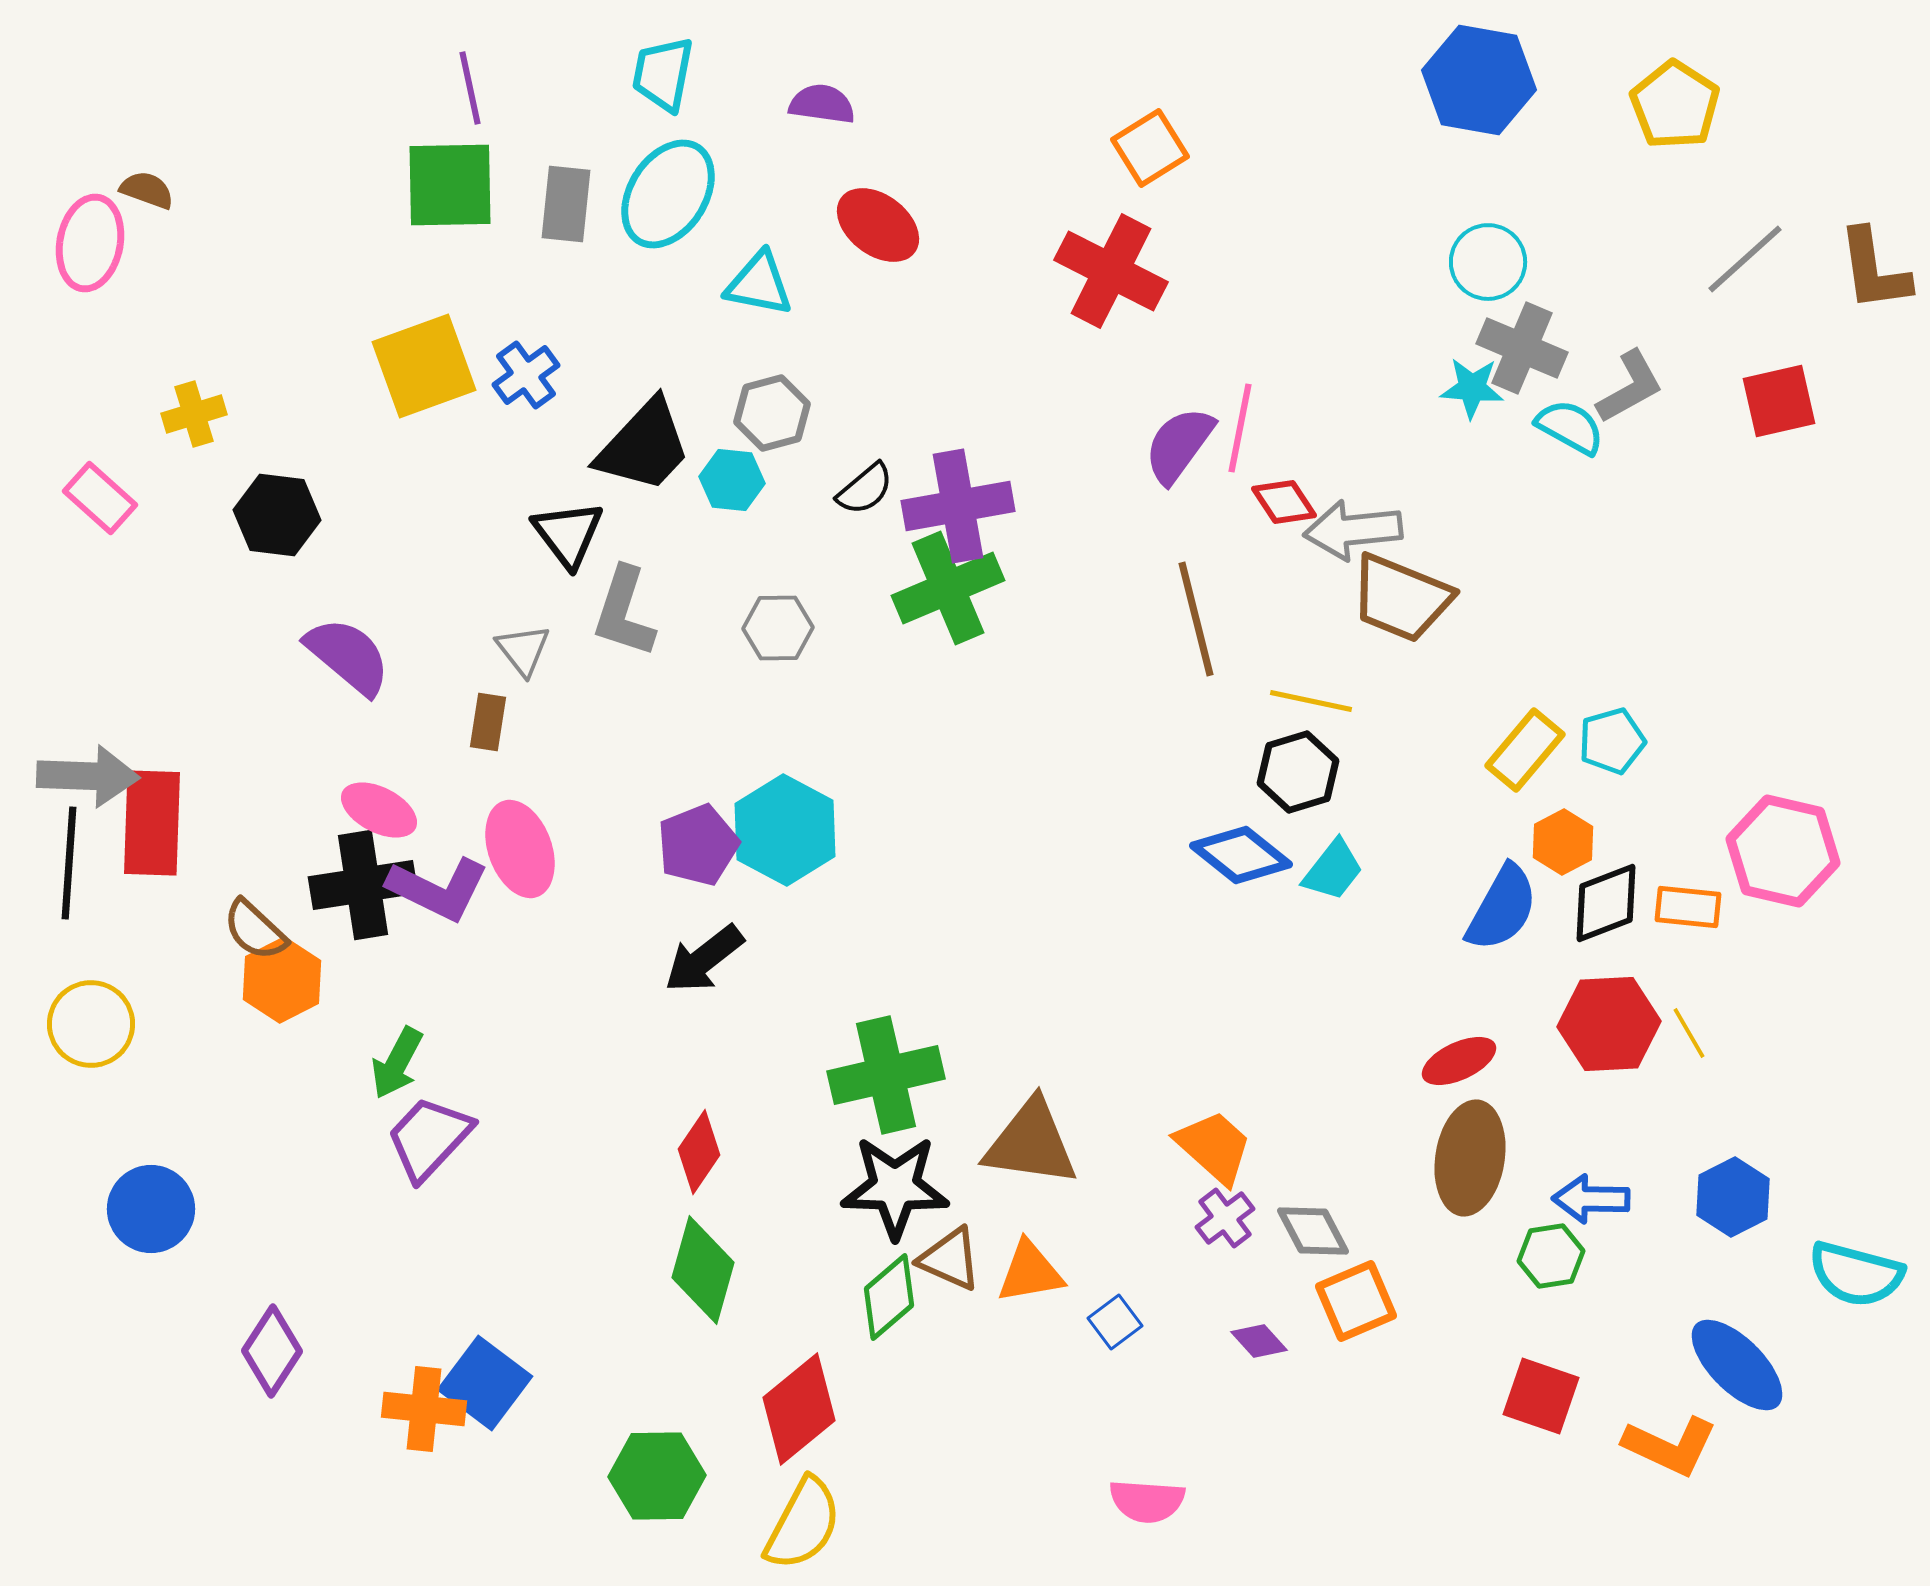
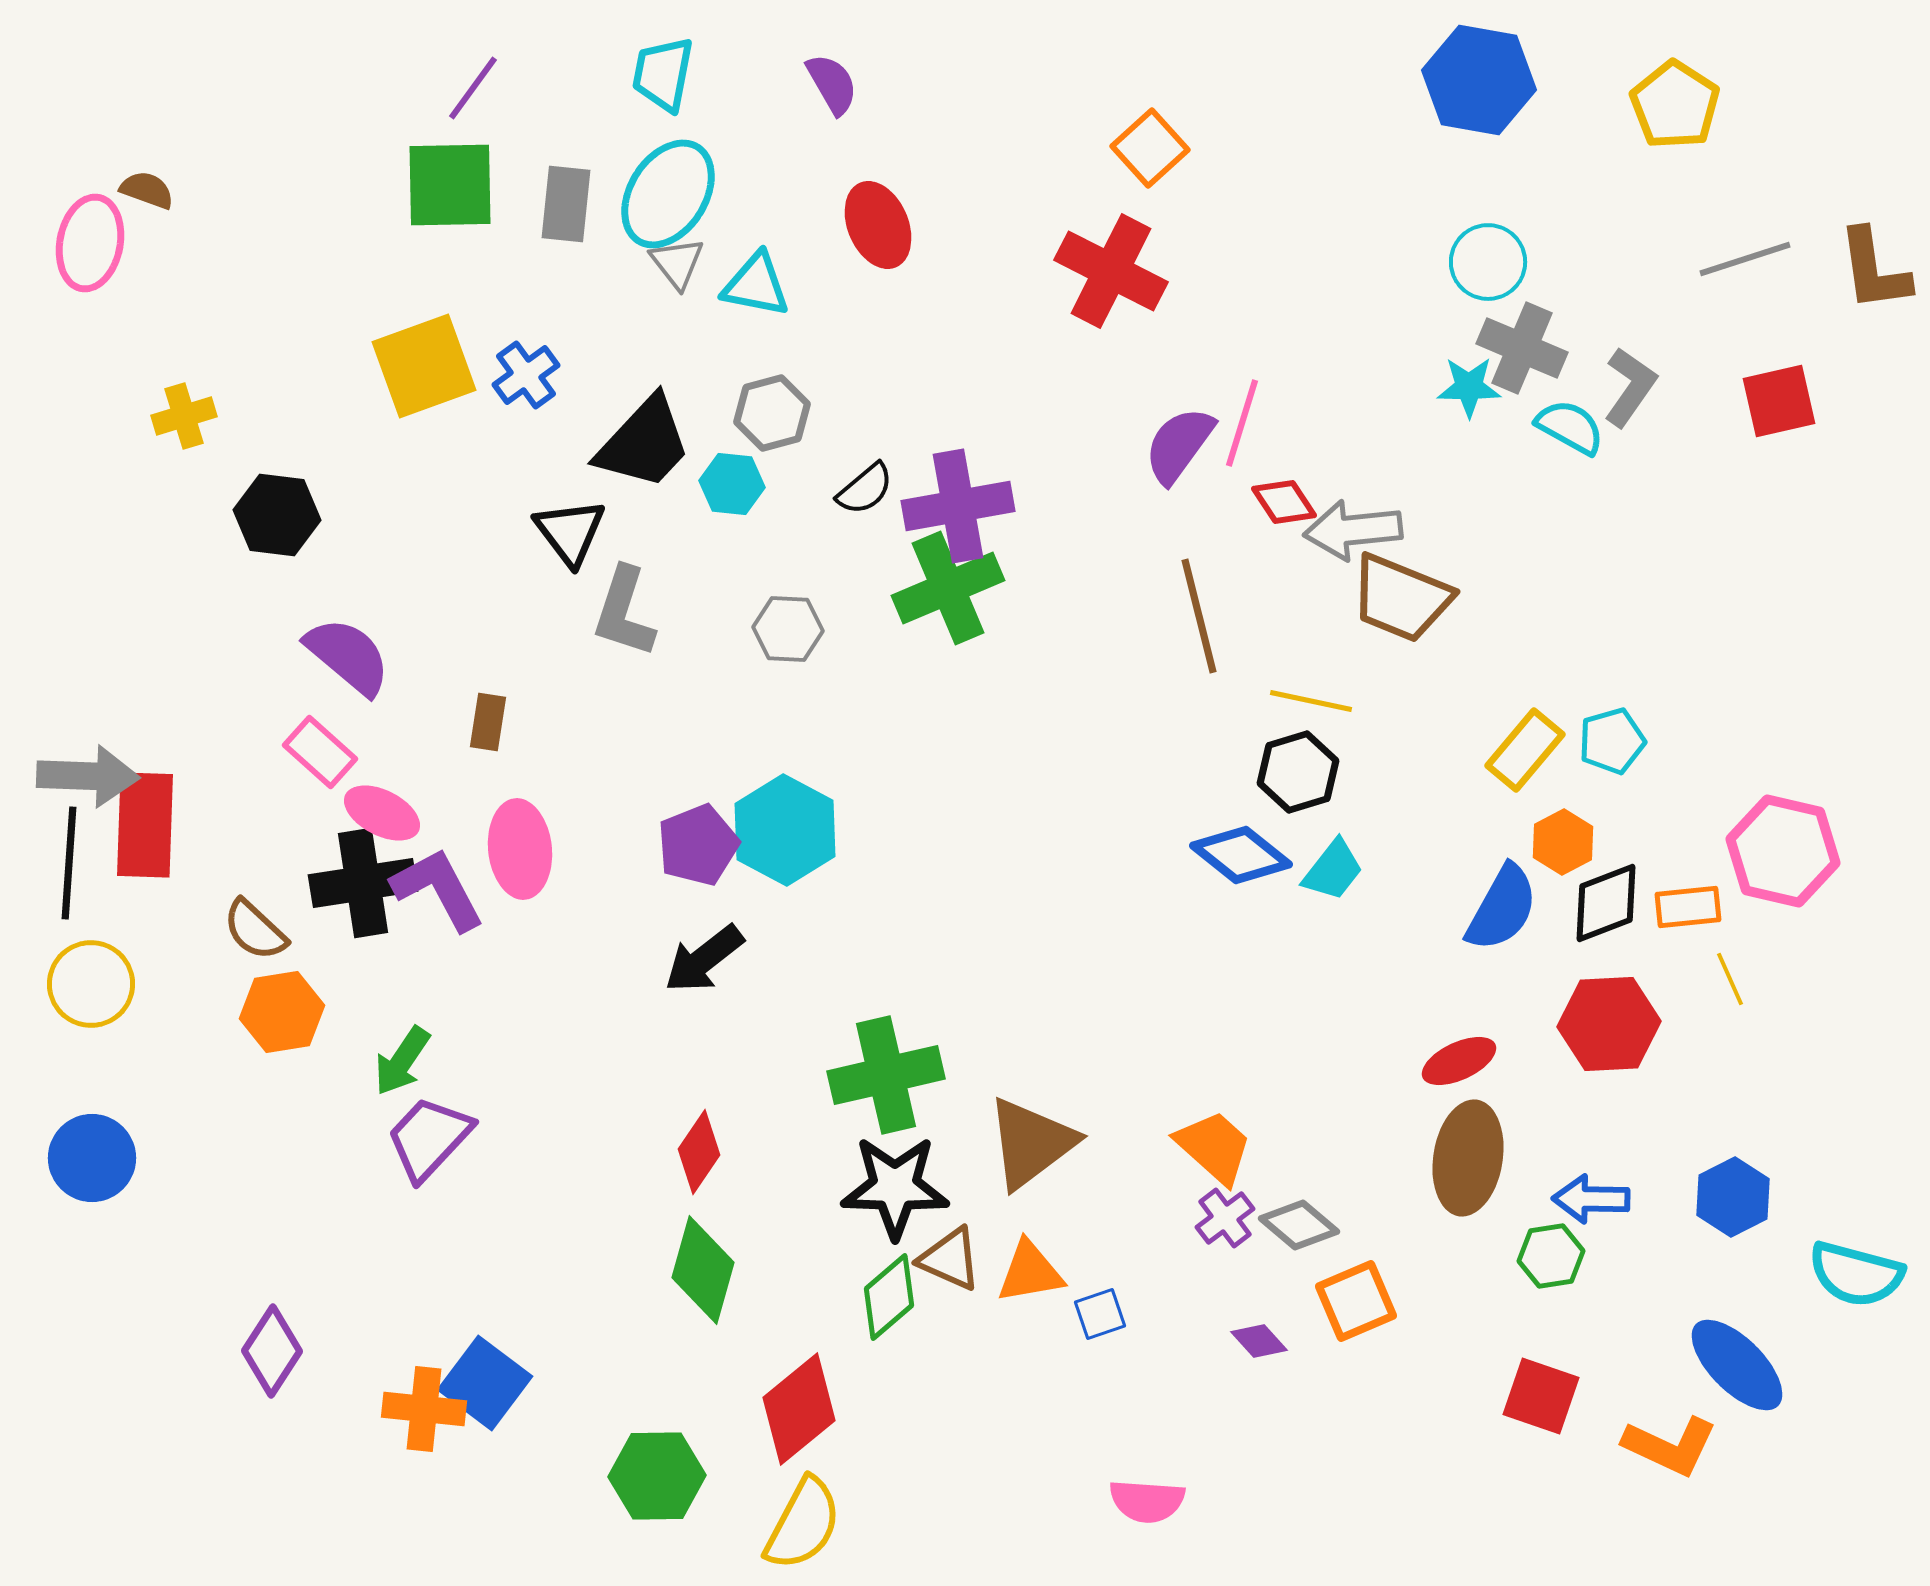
purple line at (470, 88): moved 3 px right; rotated 48 degrees clockwise
purple semicircle at (822, 104): moved 10 px right, 20 px up; rotated 52 degrees clockwise
orange square at (1150, 148): rotated 10 degrees counterclockwise
red ellipse at (878, 225): rotated 30 degrees clockwise
gray line at (1745, 259): rotated 24 degrees clockwise
cyan triangle at (759, 284): moved 3 px left, 1 px down
gray L-shape at (1630, 387): rotated 26 degrees counterclockwise
cyan star at (1472, 388): moved 3 px left, 1 px up; rotated 4 degrees counterclockwise
yellow cross at (194, 414): moved 10 px left, 2 px down
pink line at (1240, 428): moved 2 px right, 5 px up; rotated 6 degrees clockwise
black trapezoid at (644, 446): moved 3 px up
cyan hexagon at (732, 480): moved 4 px down
pink rectangle at (100, 498): moved 220 px right, 254 px down
black triangle at (568, 534): moved 2 px right, 2 px up
brown line at (1196, 619): moved 3 px right, 3 px up
gray hexagon at (778, 628): moved 10 px right, 1 px down; rotated 4 degrees clockwise
gray triangle at (523, 650): moved 154 px right, 387 px up
pink ellipse at (379, 810): moved 3 px right, 3 px down
red rectangle at (152, 823): moved 7 px left, 2 px down
pink ellipse at (520, 849): rotated 14 degrees clockwise
black cross at (363, 885): moved 2 px up
purple L-shape at (438, 889): rotated 144 degrees counterclockwise
orange rectangle at (1688, 907): rotated 12 degrees counterclockwise
orange hexagon at (282, 980): moved 32 px down; rotated 18 degrees clockwise
yellow circle at (91, 1024): moved 40 px up
yellow line at (1689, 1033): moved 41 px right, 54 px up; rotated 6 degrees clockwise
green arrow at (397, 1063): moved 5 px right, 2 px up; rotated 6 degrees clockwise
brown triangle at (1031, 1143): rotated 45 degrees counterclockwise
brown ellipse at (1470, 1158): moved 2 px left
blue circle at (151, 1209): moved 59 px left, 51 px up
gray diamond at (1313, 1231): moved 14 px left, 6 px up; rotated 22 degrees counterclockwise
blue square at (1115, 1322): moved 15 px left, 8 px up; rotated 18 degrees clockwise
